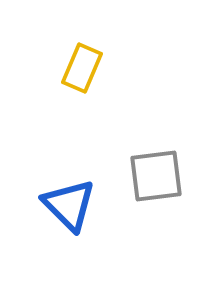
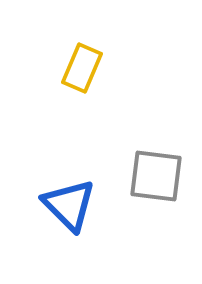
gray square: rotated 14 degrees clockwise
